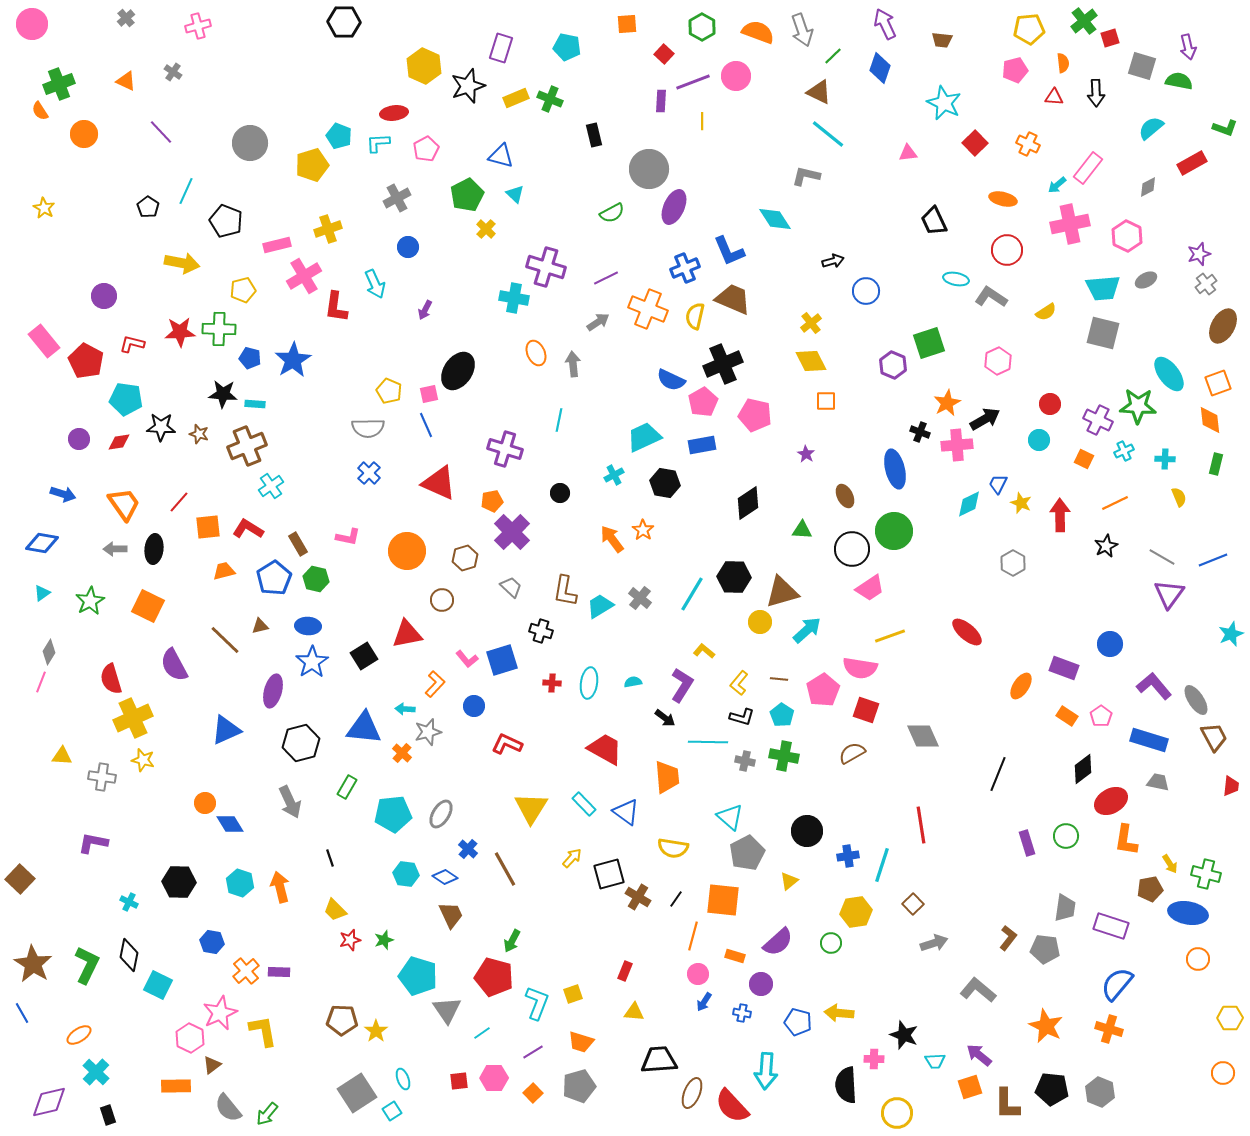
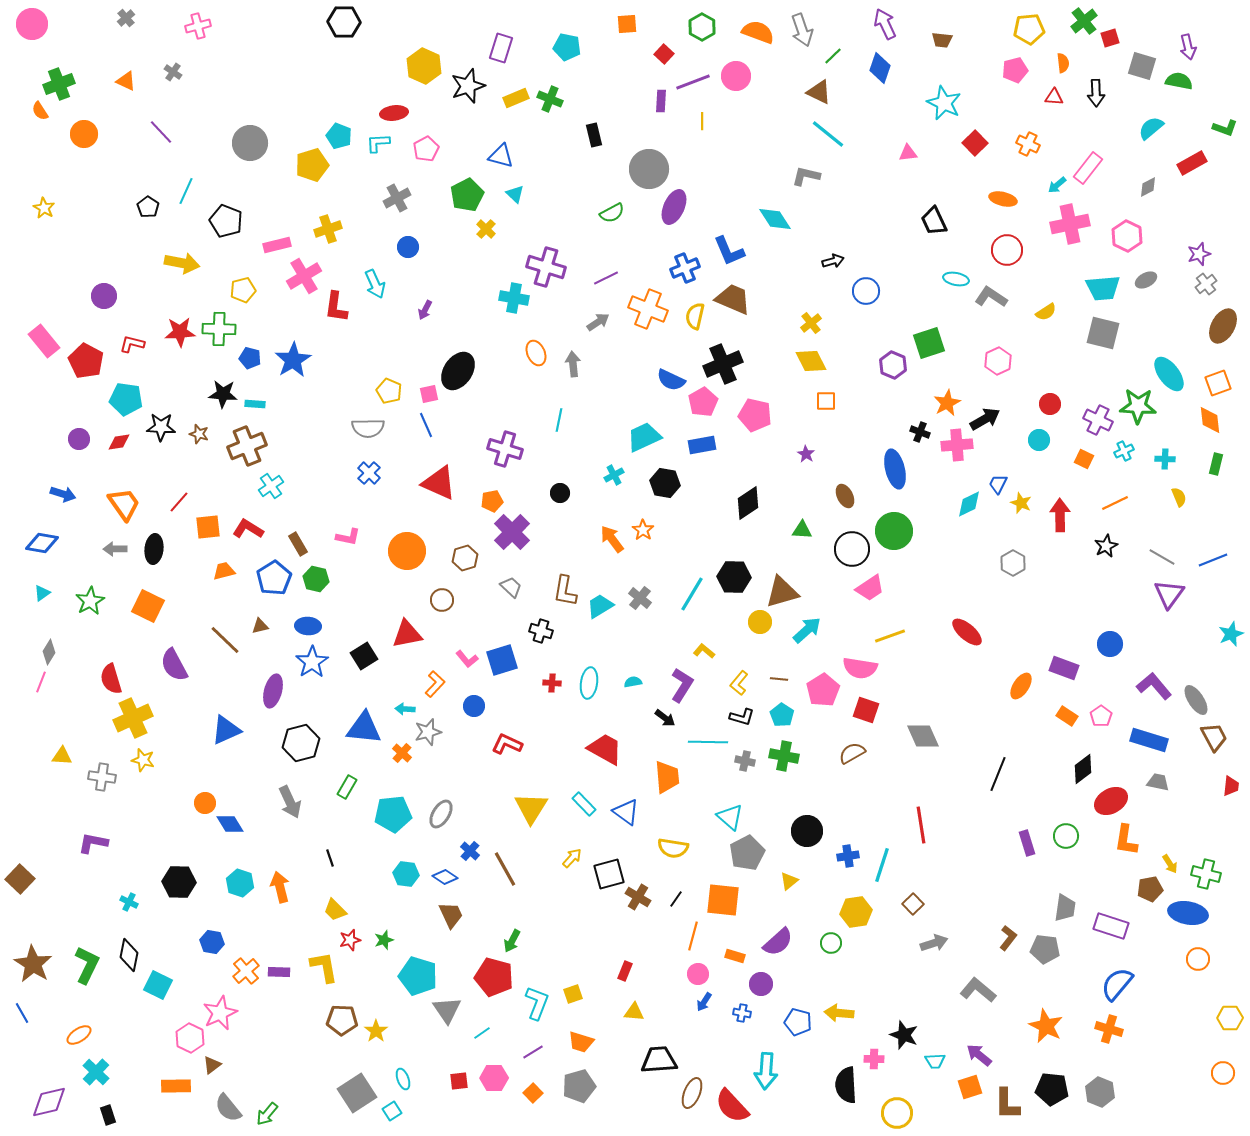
blue cross at (468, 849): moved 2 px right, 2 px down
yellow L-shape at (263, 1031): moved 61 px right, 64 px up
